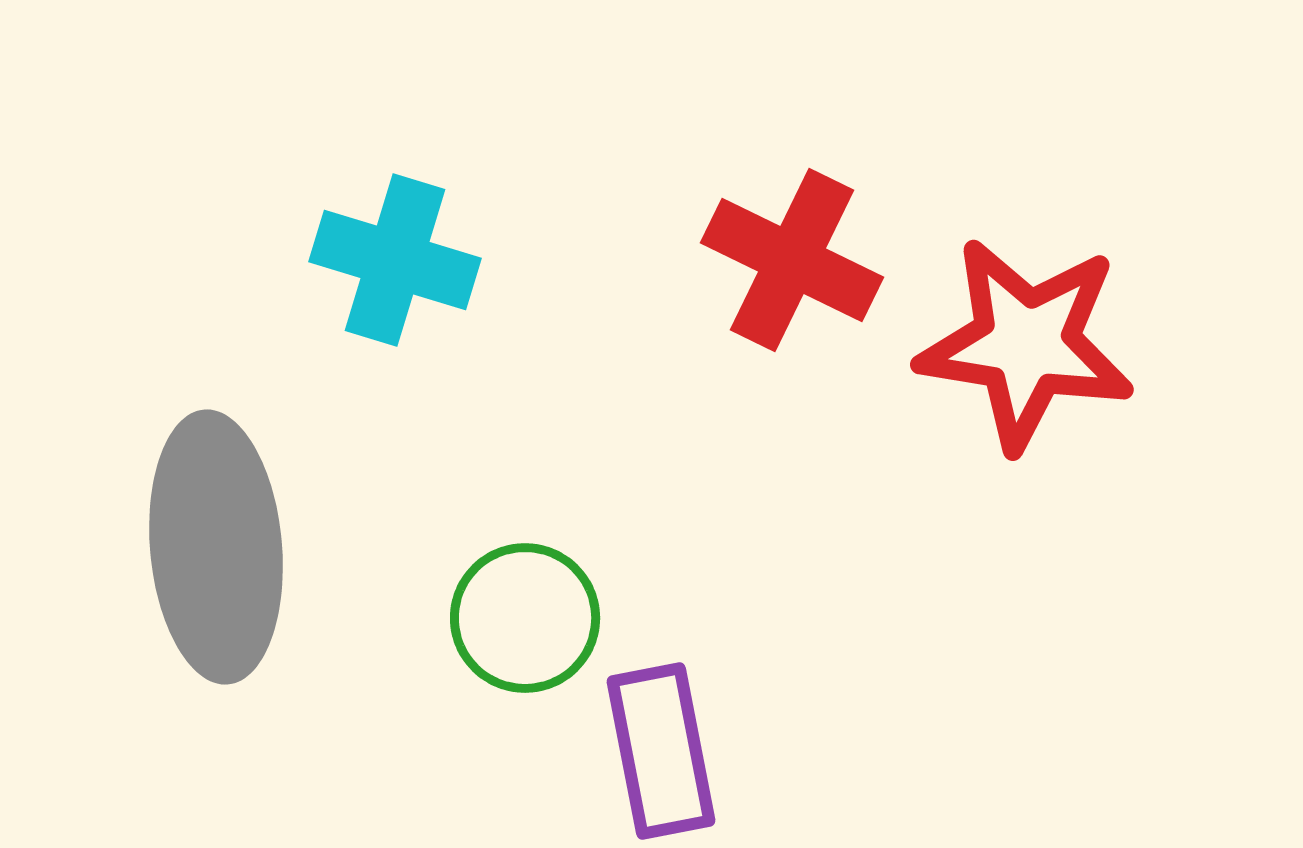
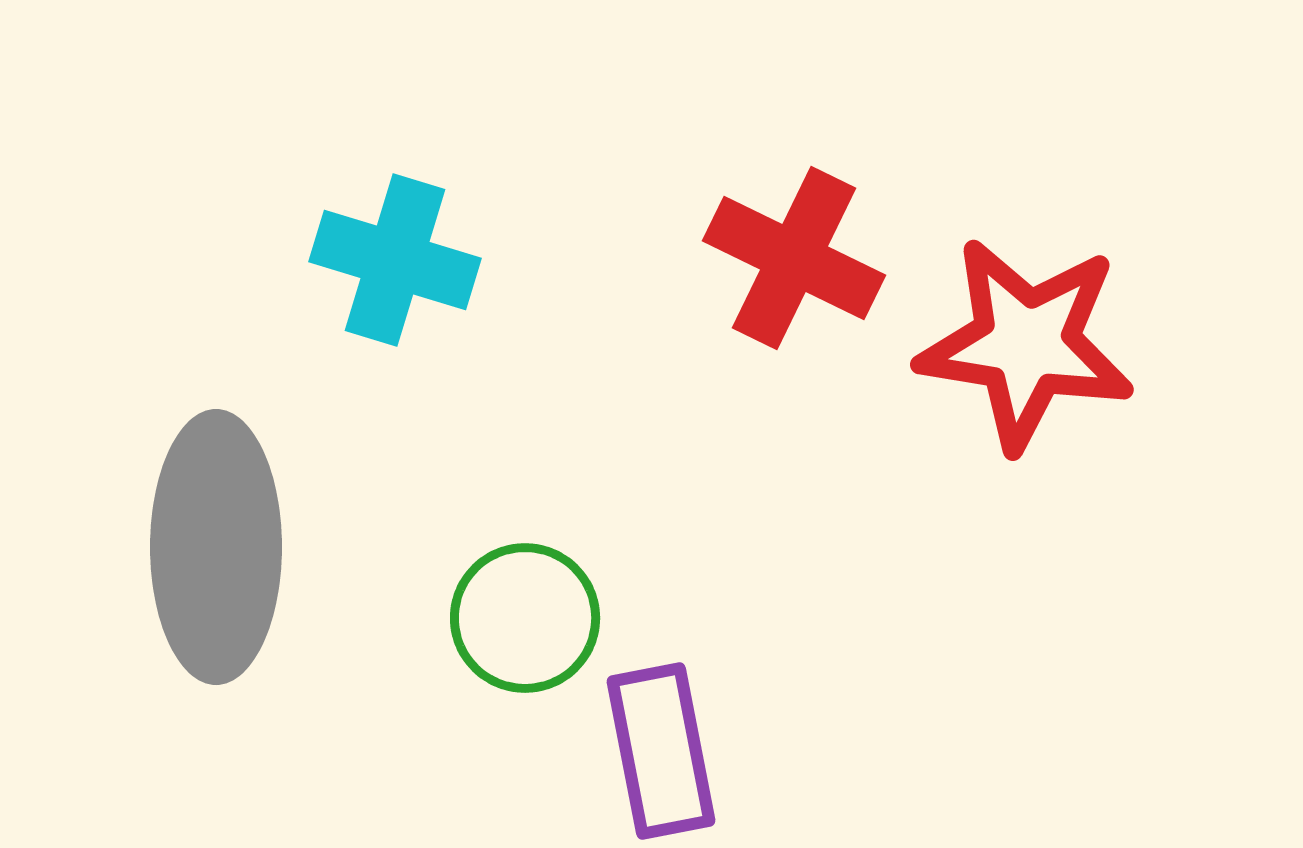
red cross: moved 2 px right, 2 px up
gray ellipse: rotated 5 degrees clockwise
